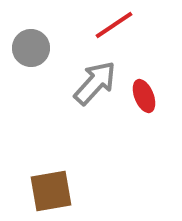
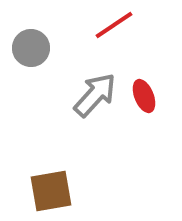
gray arrow: moved 12 px down
